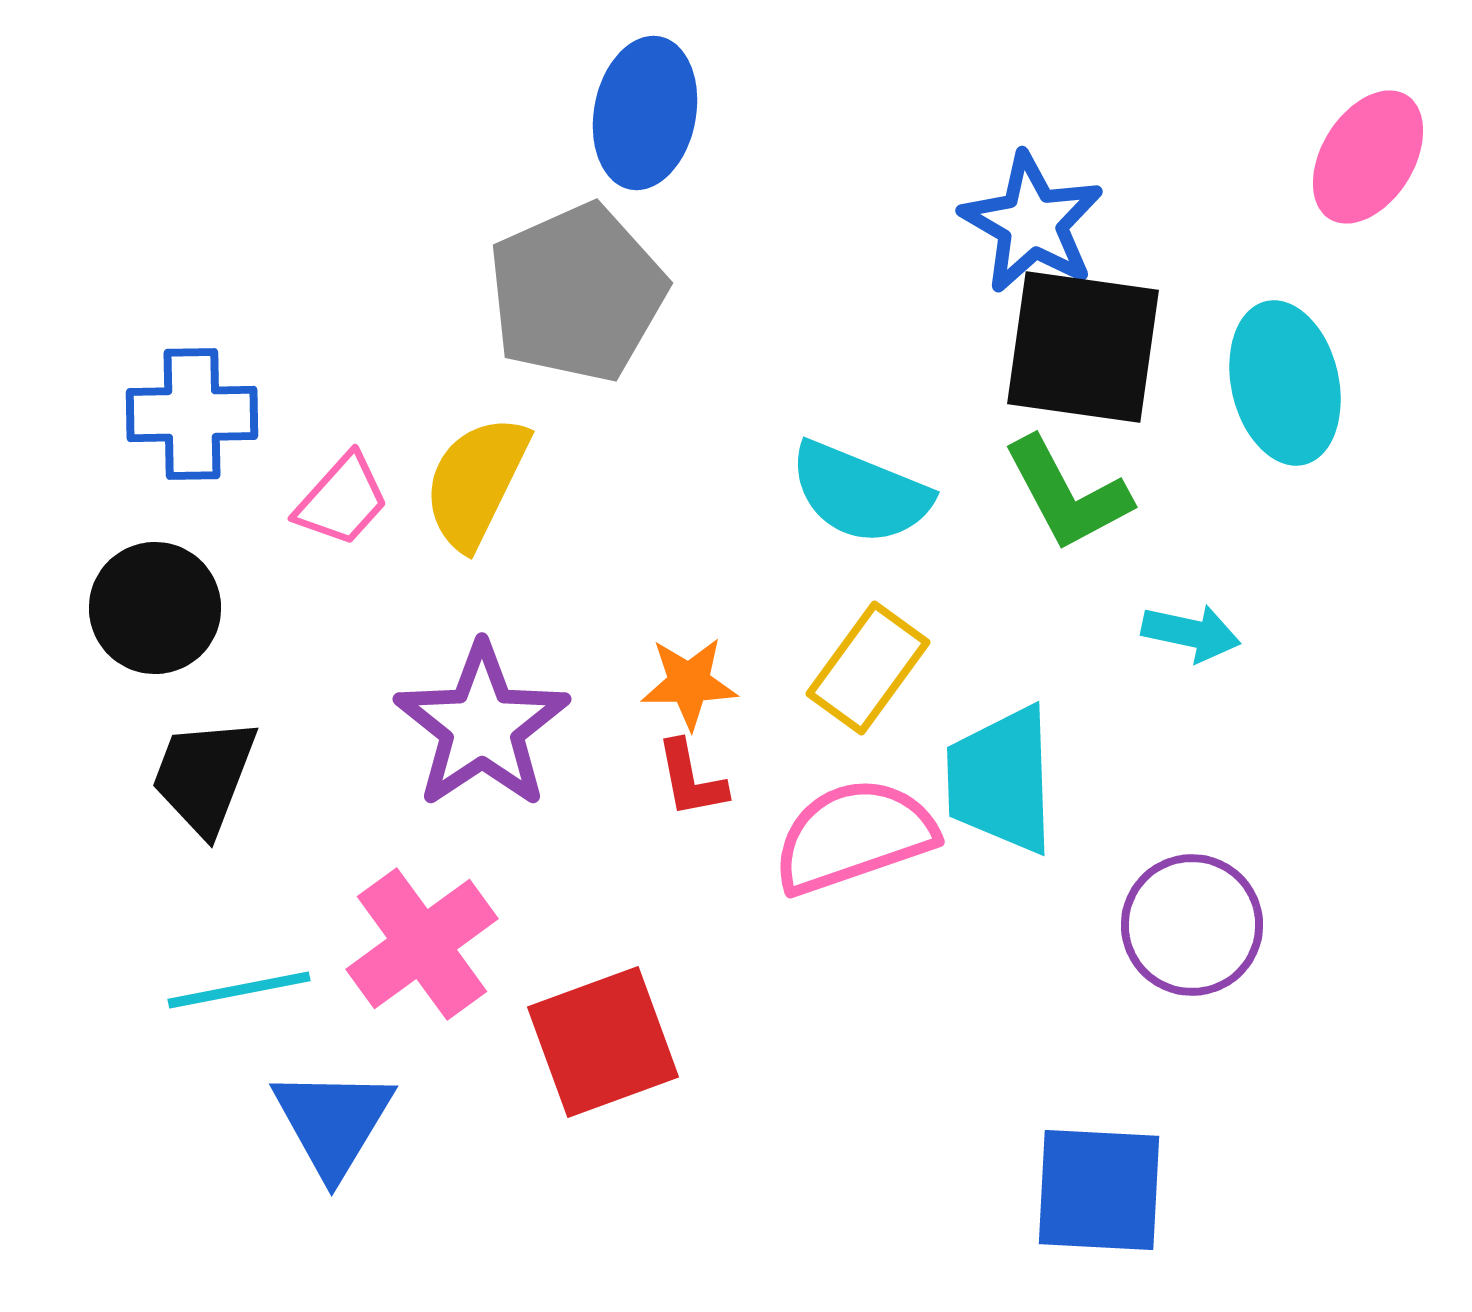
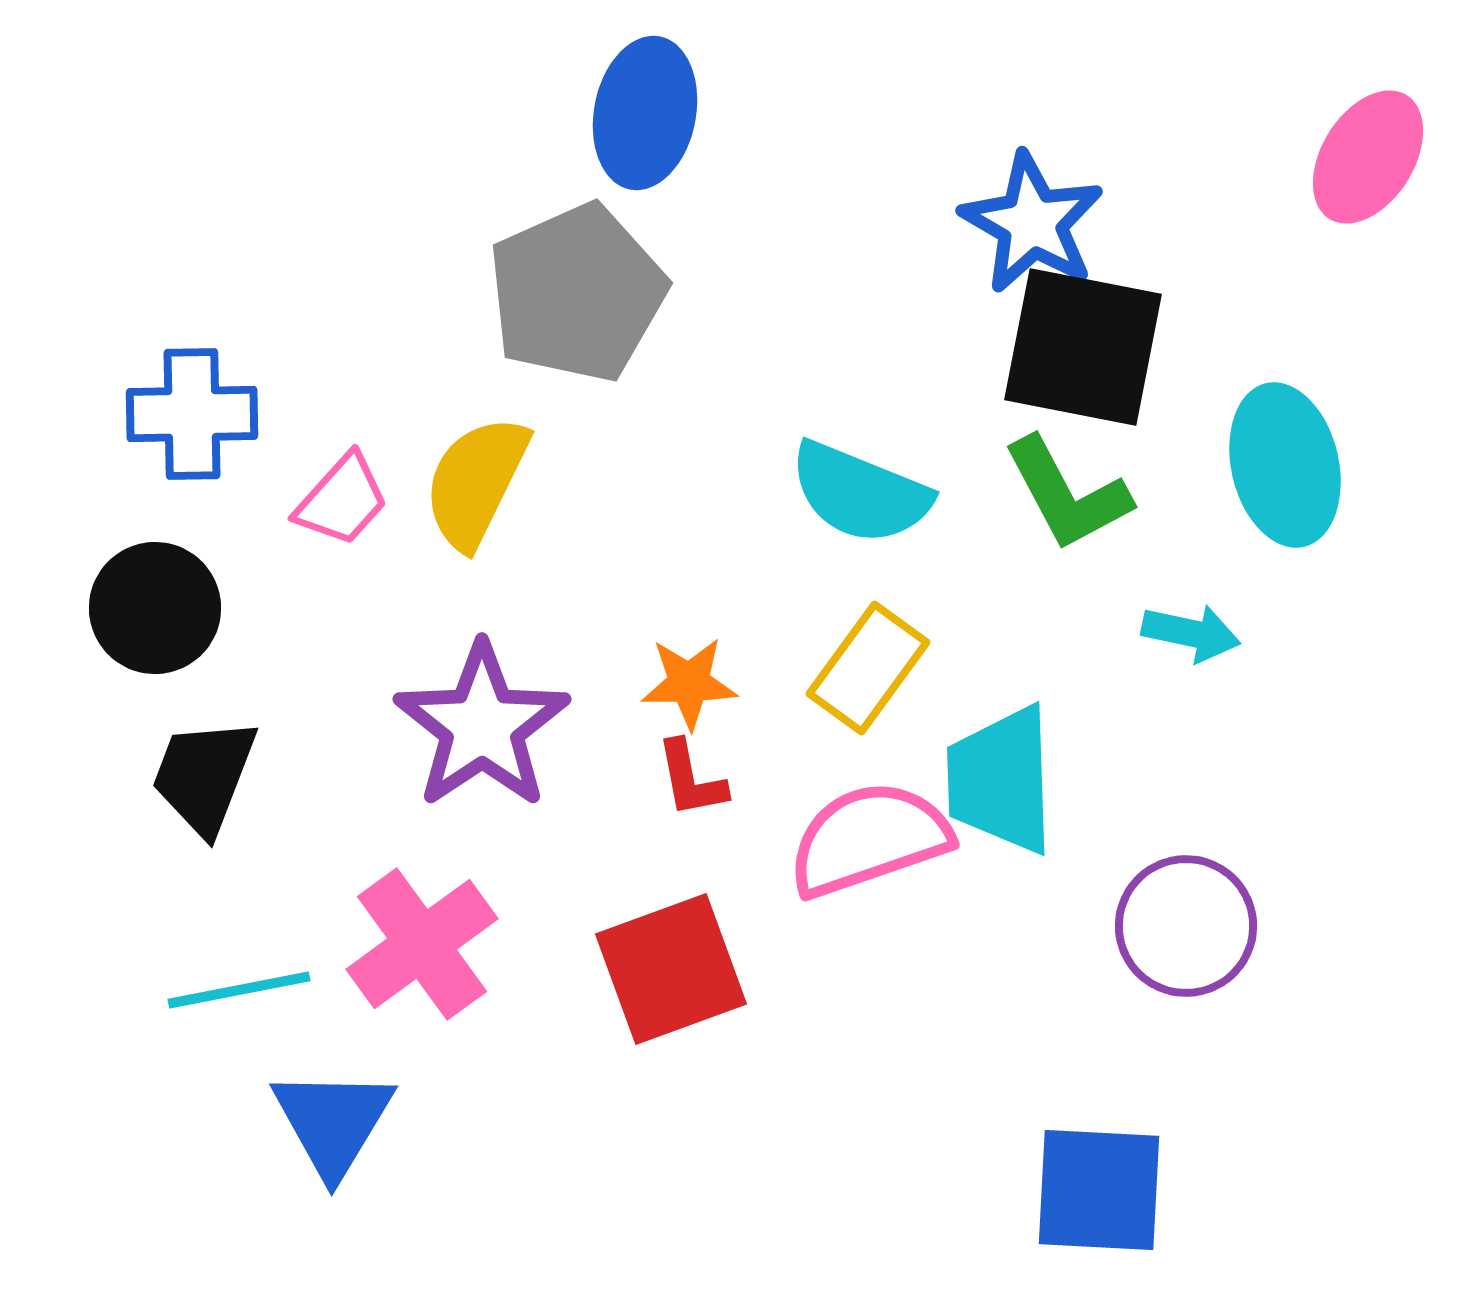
black square: rotated 3 degrees clockwise
cyan ellipse: moved 82 px down
pink semicircle: moved 15 px right, 3 px down
purple circle: moved 6 px left, 1 px down
red square: moved 68 px right, 73 px up
